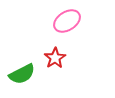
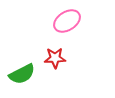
red star: rotated 30 degrees clockwise
